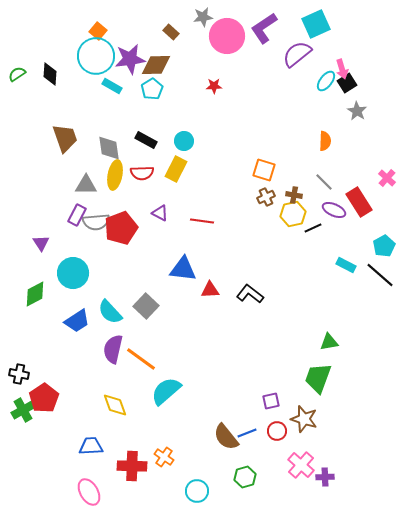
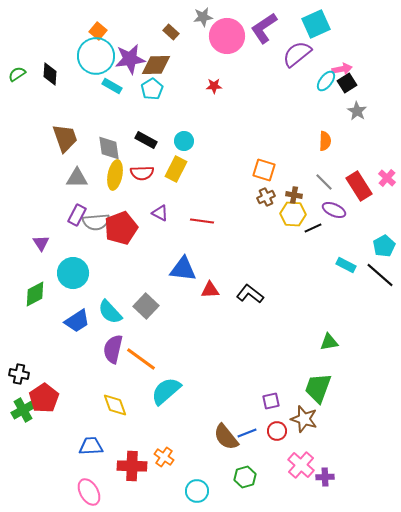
pink arrow at (342, 69): rotated 84 degrees counterclockwise
gray triangle at (86, 185): moved 9 px left, 7 px up
red rectangle at (359, 202): moved 16 px up
yellow hexagon at (293, 214): rotated 15 degrees clockwise
green trapezoid at (318, 378): moved 10 px down
